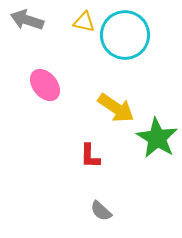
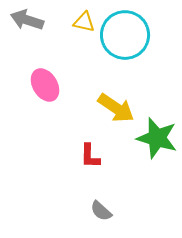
pink ellipse: rotated 8 degrees clockwise
green star: rotated 15 degrees counterclockwise
